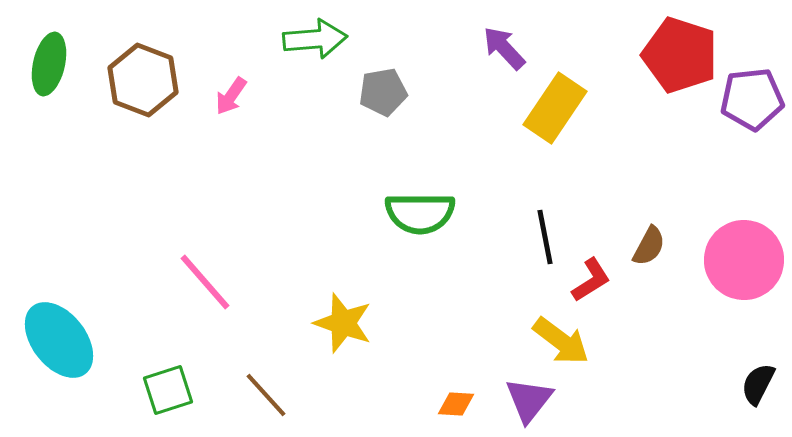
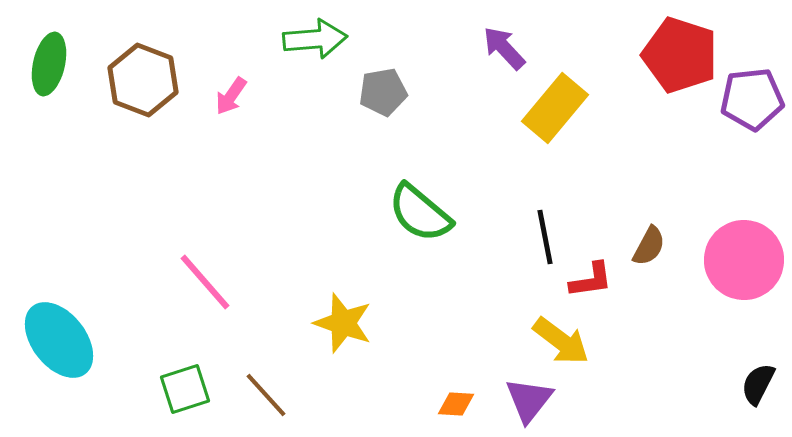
yellow rectangle: rotated 6 degrees clockwise
green semicircle: rotated 40 degrees clockwise
red L-shape: rotated 24 degrees clockwise
green square: moved 17 px right, 1 px up
